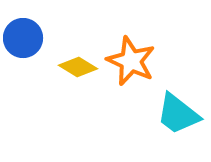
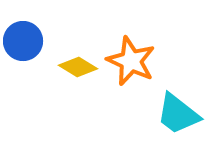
blue circle: moved 3 px down
